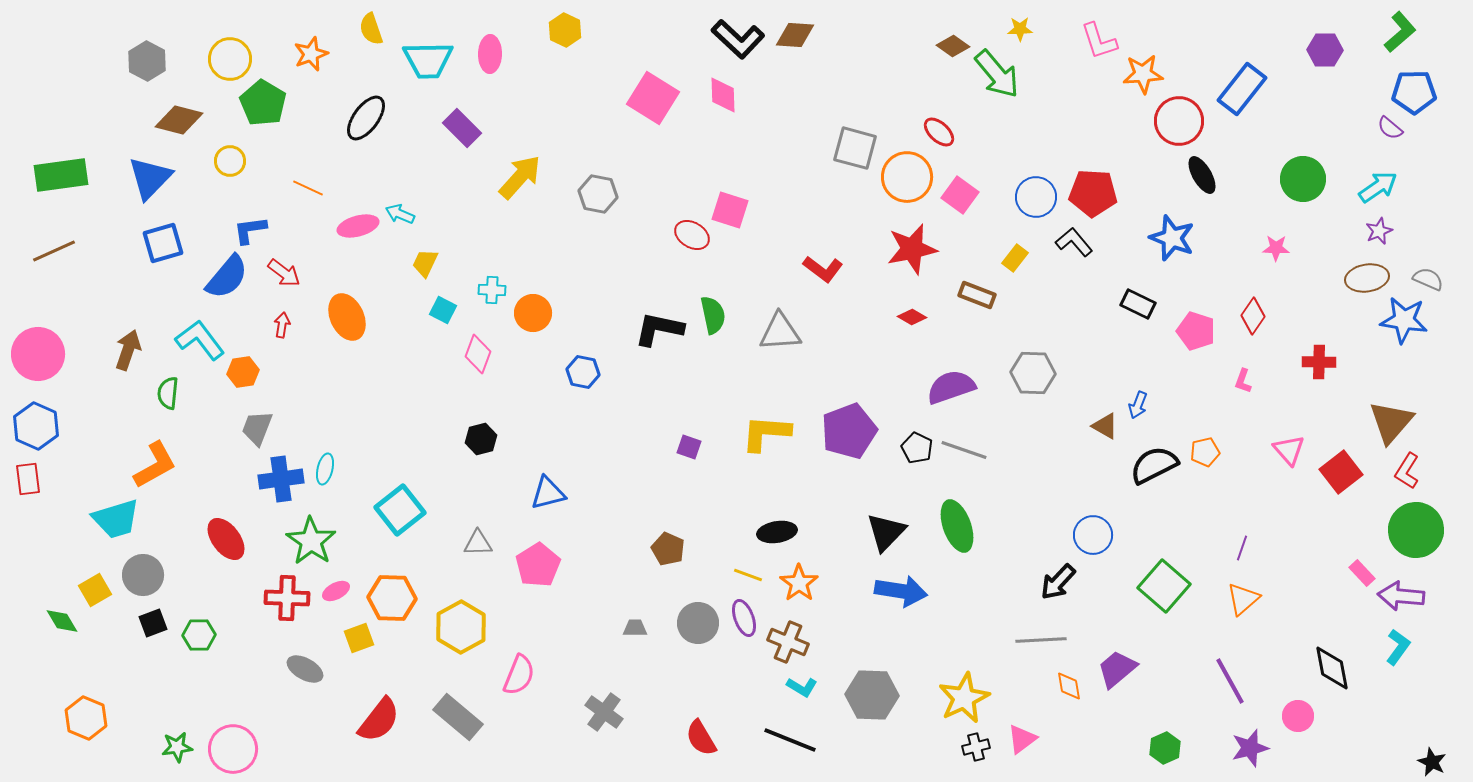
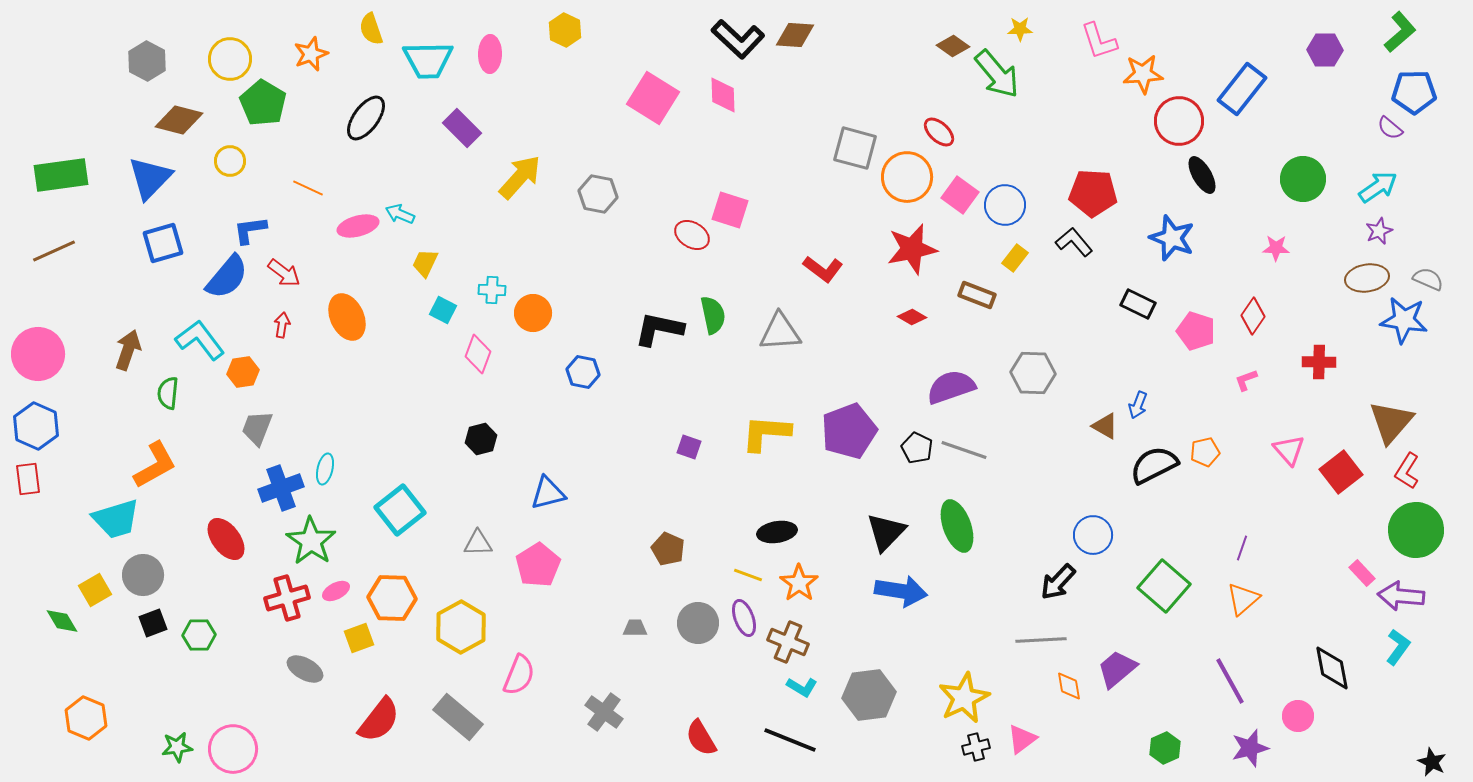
blue circle at (1036, 197): moved 31 px left, 8 px down
pink L-shape at (1243, 381): moved 3 px right, 1 px up; rotated 50 degrees clockwise
blue cross at (281, 479): moved 9 px down; rotated 12 degrees counterclockwise
red cross at (287, 598): rotated 18 degrees counterclockwise
gray hexagon at (872, 695): moved 3 px left; rotated 9 degrees counterclockwise
